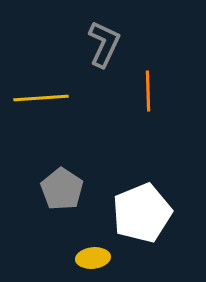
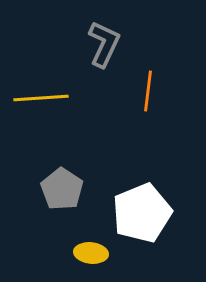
orange line: rotated 9 degrees clockwise
yellow ellipse: moved 2 px left, 5 px up; rotated 12 degrees clockwise
